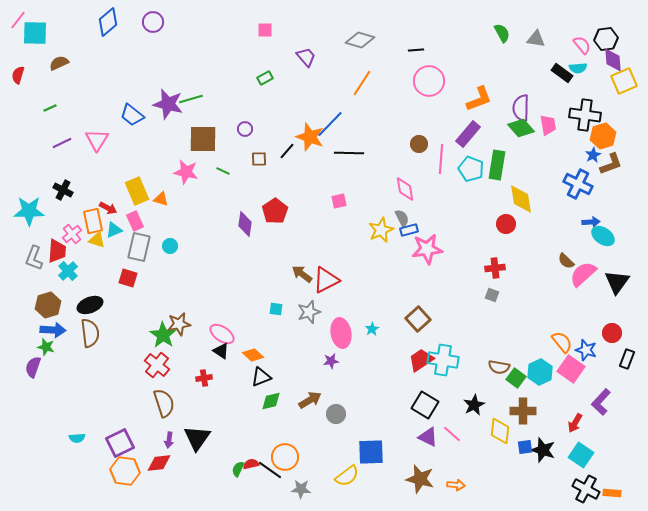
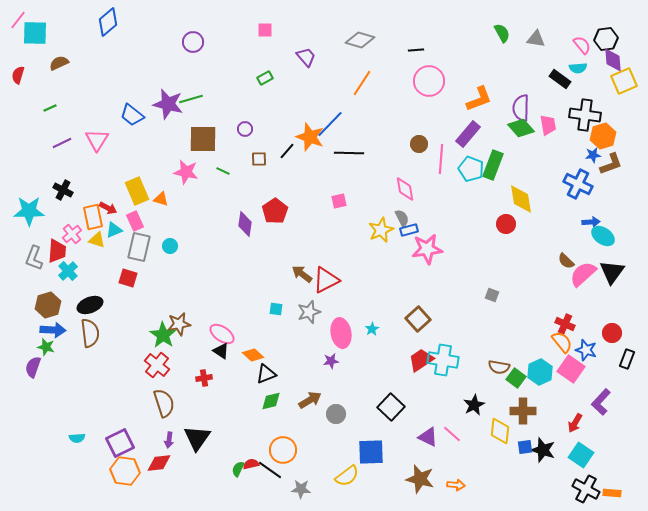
purple circle at (153, 22): moved 40 px right, 20 px down
black rectangle at (562, 73): moved 2 px left, 6 px down
blue star at (593, 155): rotated 21 degrees clockwise
green rectangle at (497, 165): moved 4 px left; rotated 12 degrees clockwise
orange rectangle at (93, 221): moved 4 px up
red cross at (495, 268): moved 70 px right, 56 px down; rotated 30 degrees clockwise
black triangle at (617, 282): moved 5 px left, 10 px up
black triangle at (261, 377): moved 5 px right, 3 px up
black square at (425, 405): moved 34 px left, 2 px down; rotated 12 degrees clockwise
orange circle at (285, 457): moved 2 px left, 7 px up
